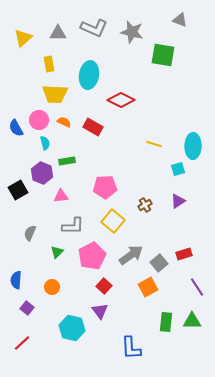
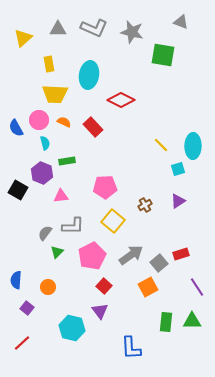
gray triangle at (180, 20): moved 1 px right, 2 px down
gray triangle at (58, 33): moved 4 px up
red rectangle at (93, 127): rotated 18 degrees clockwise
yellow line at (154, 144): moved 7 px right, 1 px down; rotated 28 degrees clockwise
black square at (18, 190): rotated 30 degrees counterclockwise
gray semicircle at (30, 233): moved 15 px right; rotated 14 degrees clockwise
red rectangle at (184, 254): moved 3 px left
orange circle at (52, 287): moved 4 px left
